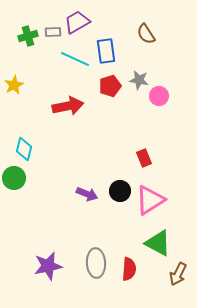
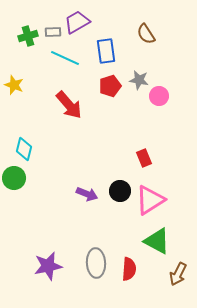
cyan line: moved 10 px left, 1 px up
yellow star: rotated 24 degrees counterclockwise
red arrow: moved 1 px right, 1 px up; rotated 60 degrees clockwise
green triangle: moved 1 px left, 2 px up
